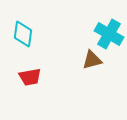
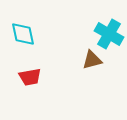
cyan diamond: rotated 20 degrees counterclockwise
